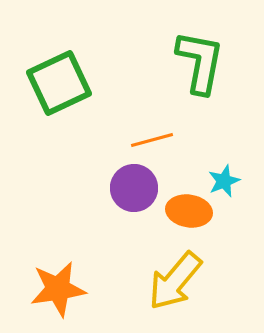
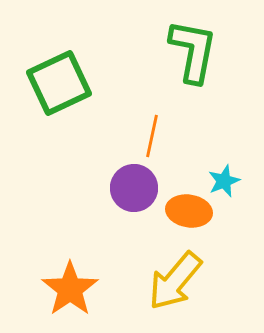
green L-shape: moved 7 px left, 11 px up
orange line: moved 4 px up; rotated 63 degrees counterclockwise
orange star: moved 12 px right; rotated 26 degrees counterclockwise
